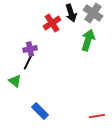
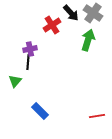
black arrow: rotated 24 degrees counterclockwise
red cross: moved 2 px down
black line: rotated 21 degrees counterclockwise
green triangle: rotated 32 degrees clockwise
